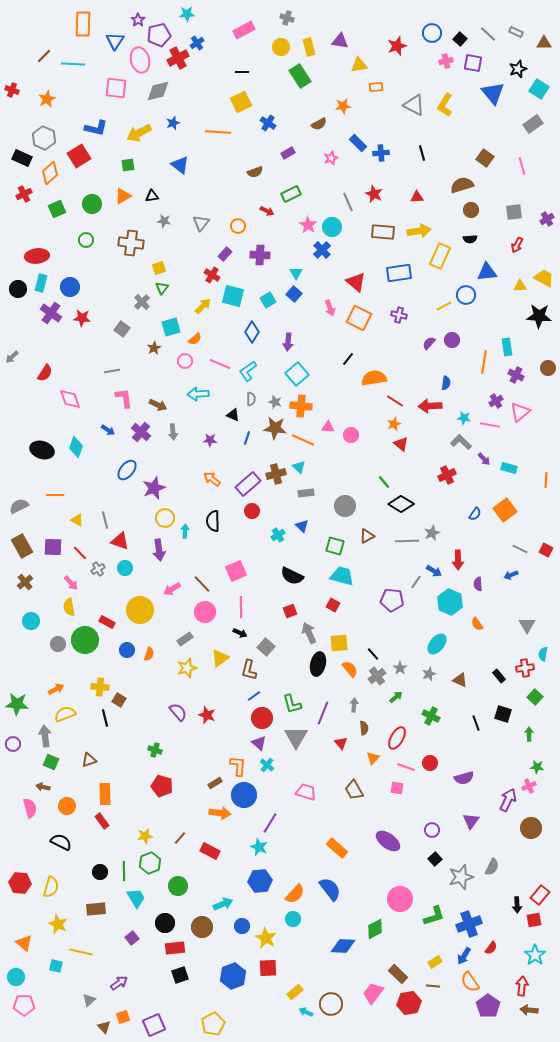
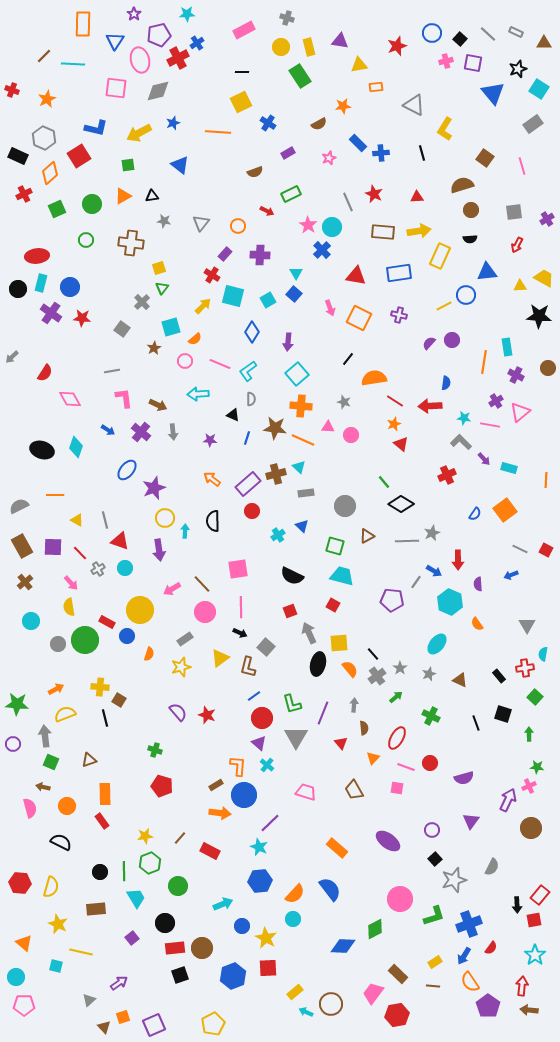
purple star at (138, 20): moved 4 px left, 6 px up
yellow L-shape at (445, 105): moved 24 px down
black rectangle at (22, 158): moved 4 px left, 2 px up
pink star at (331, 158): moved 2 px left
red triangle at (356, 282): moved 6 px up; rotated 30 degrees counterclockwise
pink diamond at (70, 399): rotated 10 degrees counterclockwise
gray star at (275, 402): moved 69 px right
pink square at (236, 571): moved 2 px right, 2 px up; rotated 15 degrees clockwise
blue circle at (127, 650): moved 14 px up
yellow star at (187, 668): moved 6 px left, 1 px up
brown L-shape at (249, 670): moved 1 px left, 3 px up
brown rectangle at (215, 783): moved 1 px right, 2 px down
purple line at (270, 823): rotated 15 degrees clockwise
gray star at (461, 877): moved 7 px left, 3 px down
brown circle at (202, 927): moved 21 px down
red hexagon at (409, 1003): moved 12 px left, 12 px down
